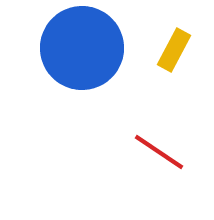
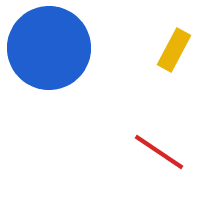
blue circle: moved 33 px left
